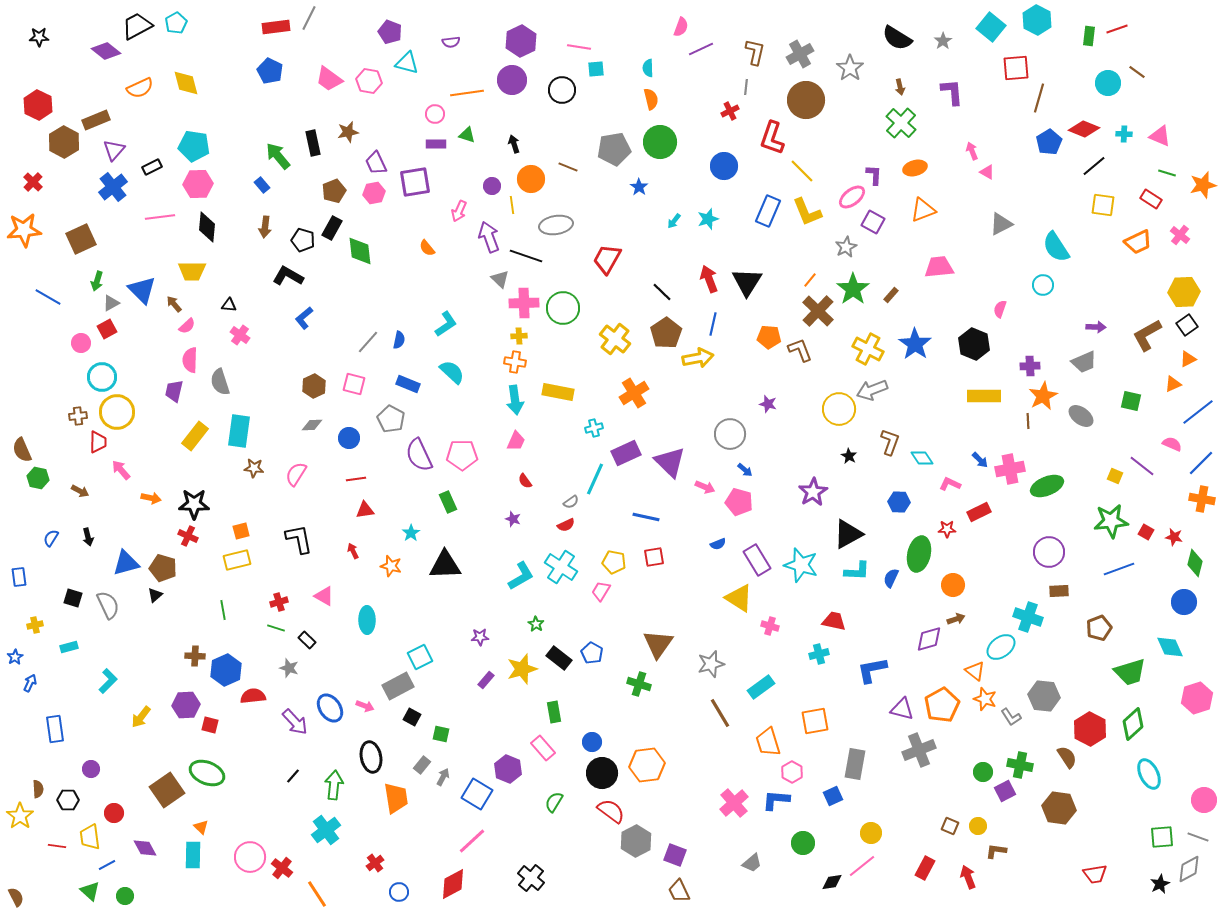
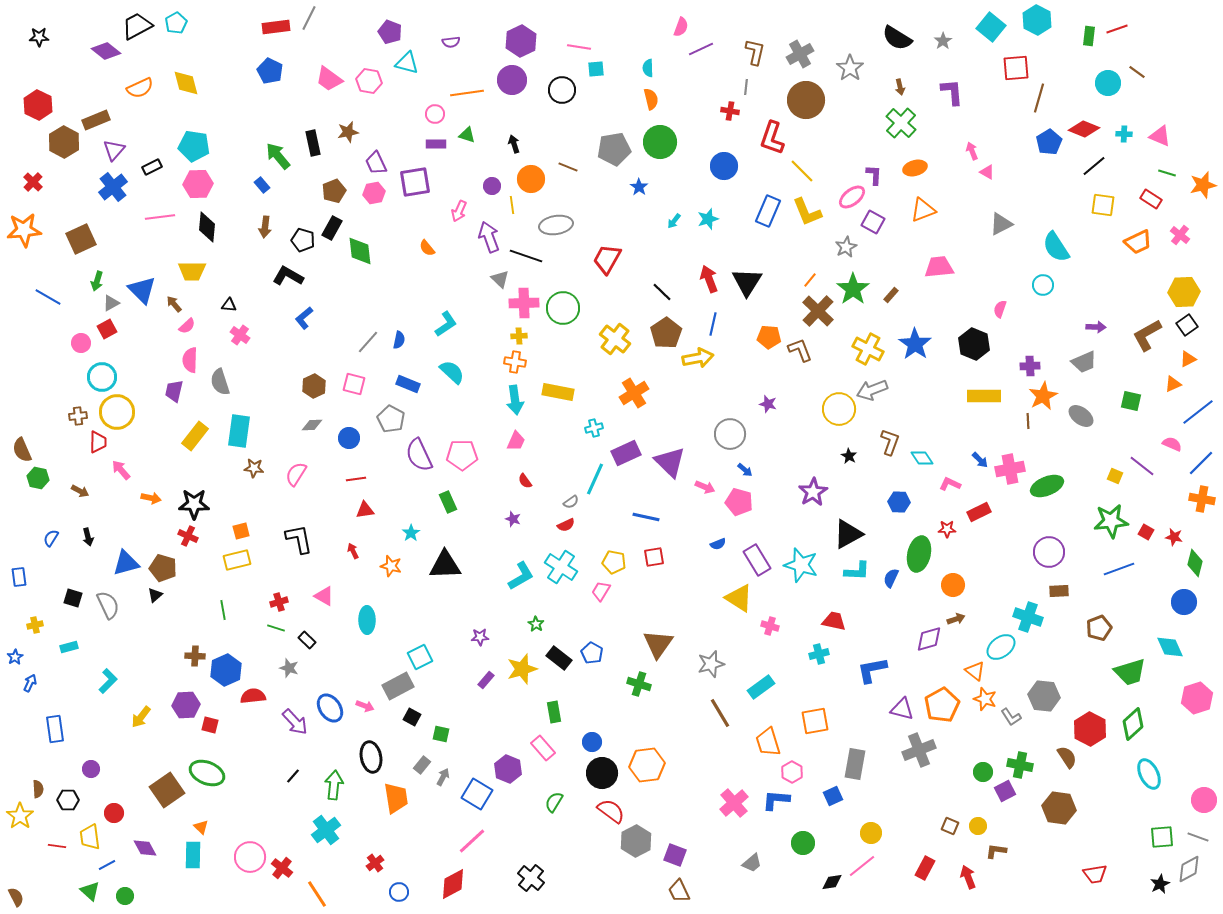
red cross at (730, 111): rotated 36 degrees clockwise
